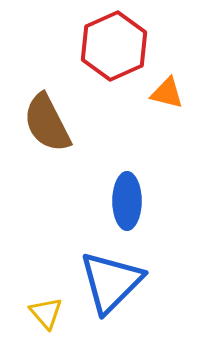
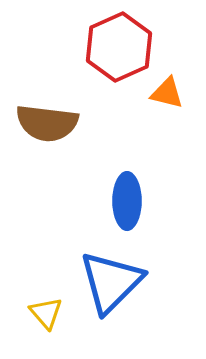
red hexagon: moved 5 px right, 1 px down
brown semicircle: rotated 56 degrees counterclockwise
